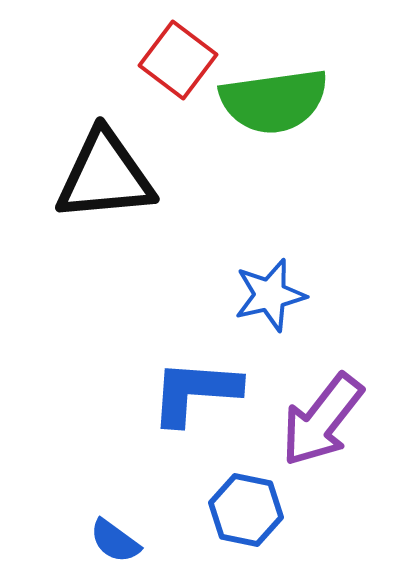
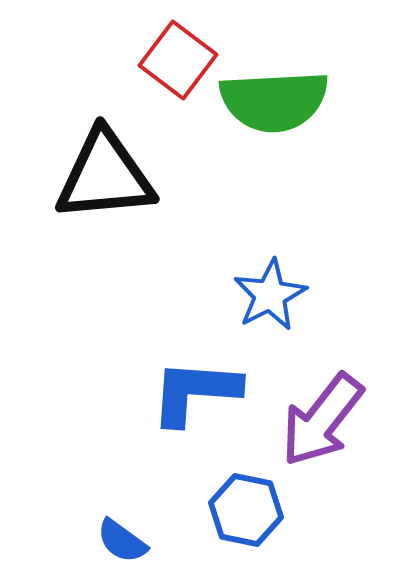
green semicircle: rotated 5 degrees clockwise
blue star: rotated 14 degrees counterclockwise
blue semicircle: moved 7 px right
